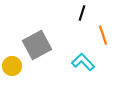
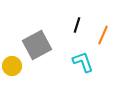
black line: moved 5 px left, 12 px down
orange line: rotated 42 degrees clockwise
cyan L-shape: rotated 25 degrees clockwise
